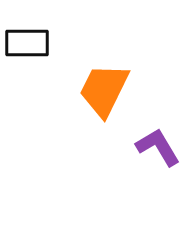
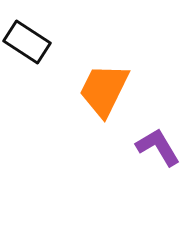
black rectangle: moved 1 px up; rotated 33 degrees clockwise
